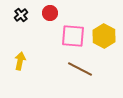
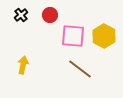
red circle: moved 2 px down
yellow arrow: moved 3 px right, 4 px down
brown line: rotated 10 degrees clockwise
